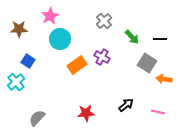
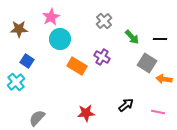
pink star: moved 1 px right, 1 px down
blue square: moved 1 px left
orange rectangle: moved 1 px down; rotated 66 degrees clockwise
